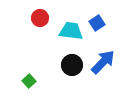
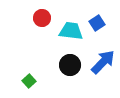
red circle: moved 2 px right
black circle: moved 2 px left
